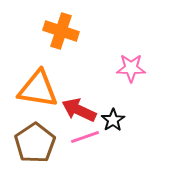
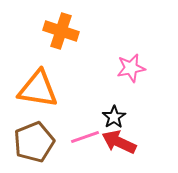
pink star: rotated 12 degrees counterclockwise
red arrow: moved 40 px right, 32 px down
black star: moved 1 px right, 3 px up
brown pentagon: moved 1 px left, 1 px up; rotated 12 degrees clockwise
